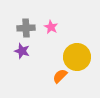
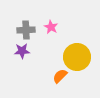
gray cross: moved 2 px down
purple star: rotated 21 degrees counterclockwise
